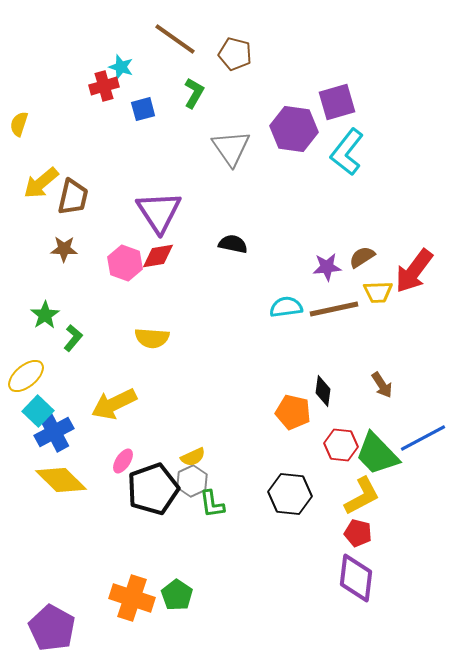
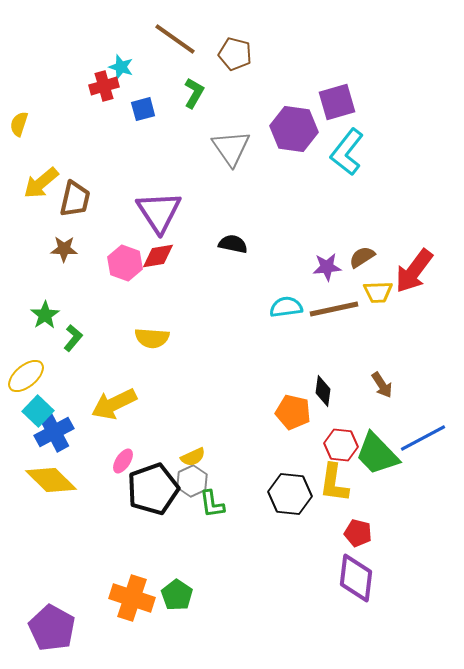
brown trapezoid at (73, 197): moved 2 px right, 2 px down
yellow diamond at (61, 480): moved 10 px left
yellow L-shape at (362, 496): moved 28 px left, 13 px up; rotated 126 degrees clockwise
